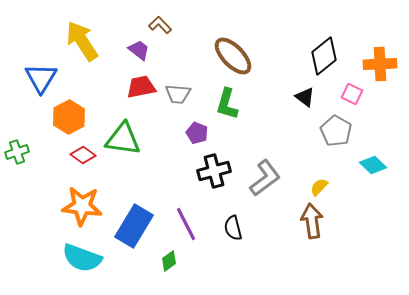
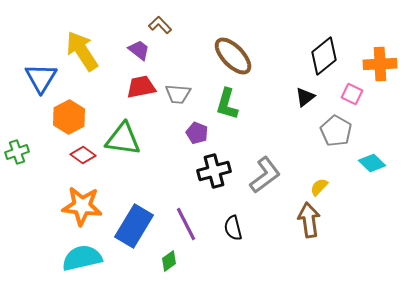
yellow arrow: moved 10 px down
black triangle: rotated 45 degrees clockwise
cyan diamond: moved 1 px left, 2 px up
gray L-shape: moved 3 px up
brown arrow: moved 3 px left, 1 px up
cyan semicircle: rotated 147 degrees clockwise
